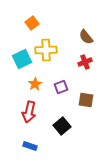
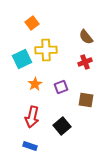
red arrow: moved 3 px right, 5 px down
